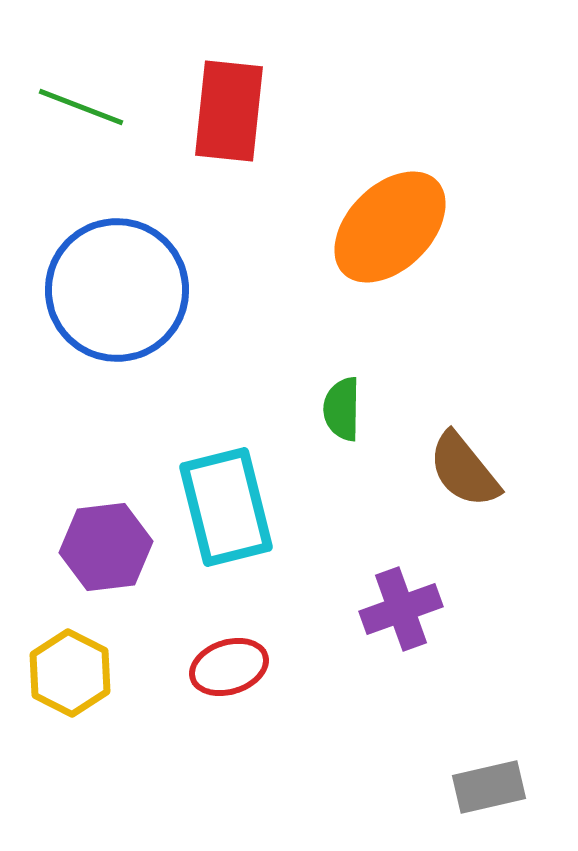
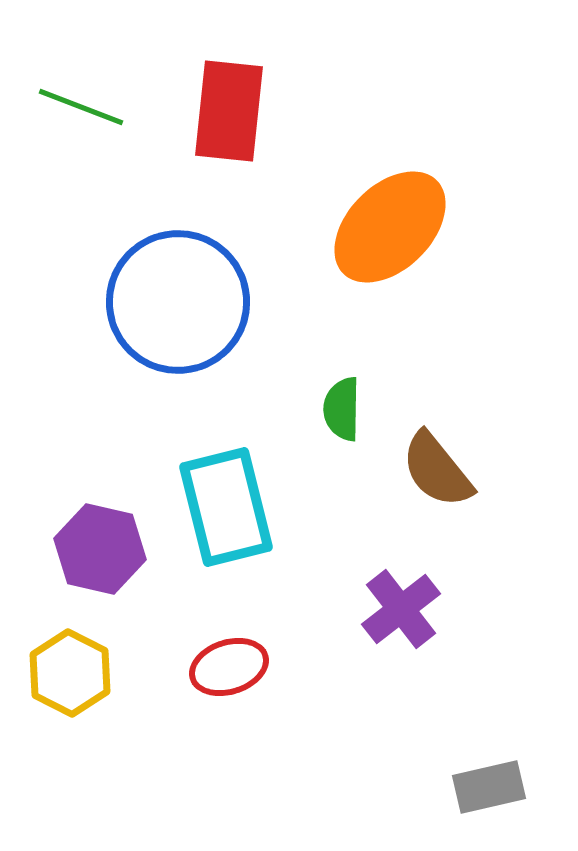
blue circle: moved 61 px right, 12 px down
brown semicircle: moved 27 px left
purple hexagon: moved 6 px left, 2 px down; rotated 20 degrees clockwise
purple cross: rotated 18 degrees counterclockwise
